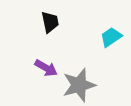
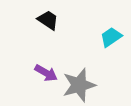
black trapezoid: moved 2 px left, 2 px up; rotated 45 degrees counterclockwise
purple arrow: moved 5 px down
